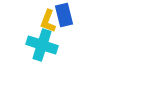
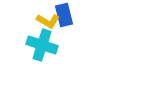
yellow L-shape: rotated 80 degrees counterclockwise
